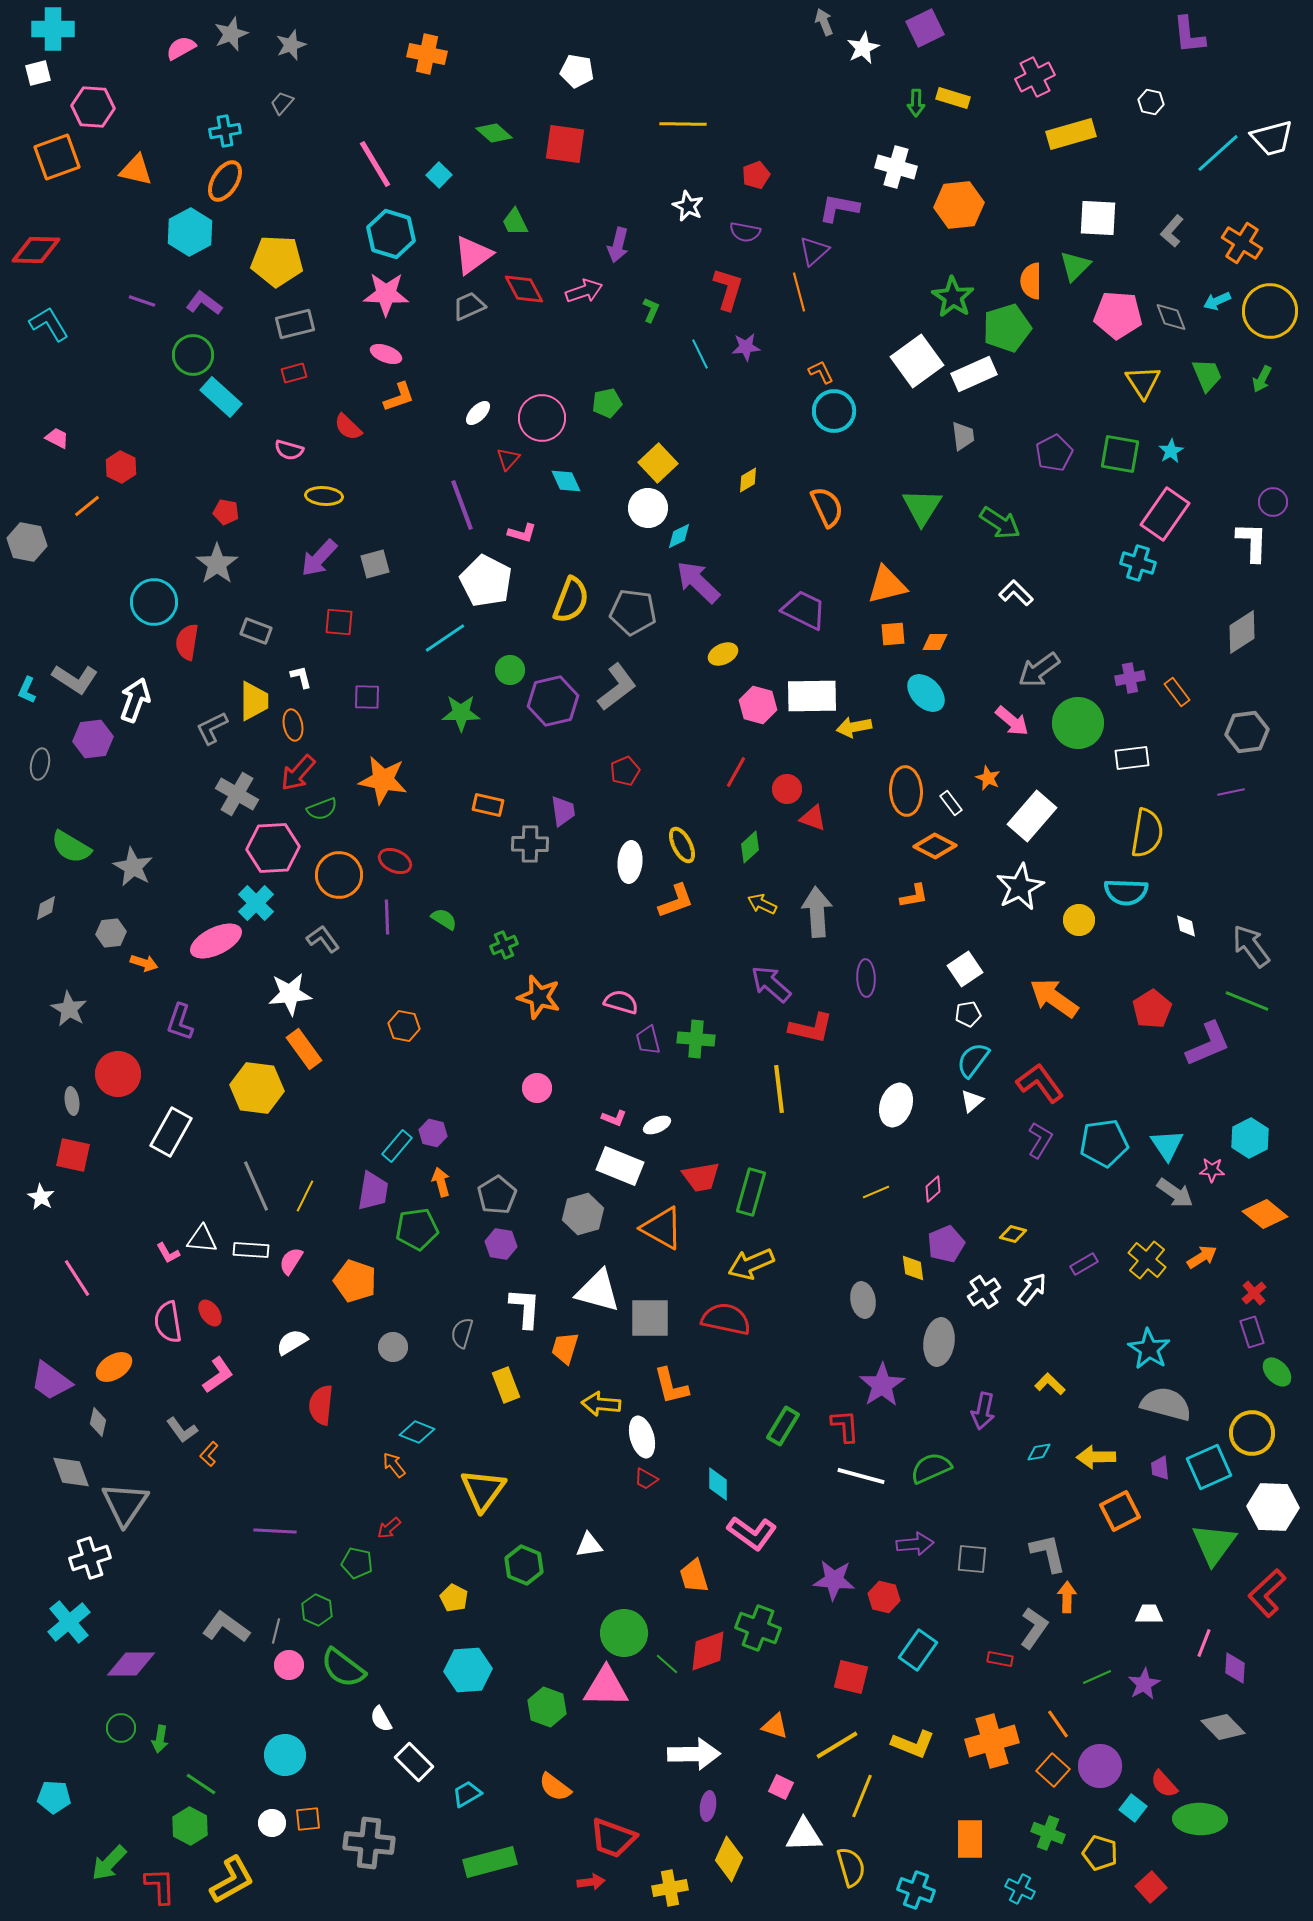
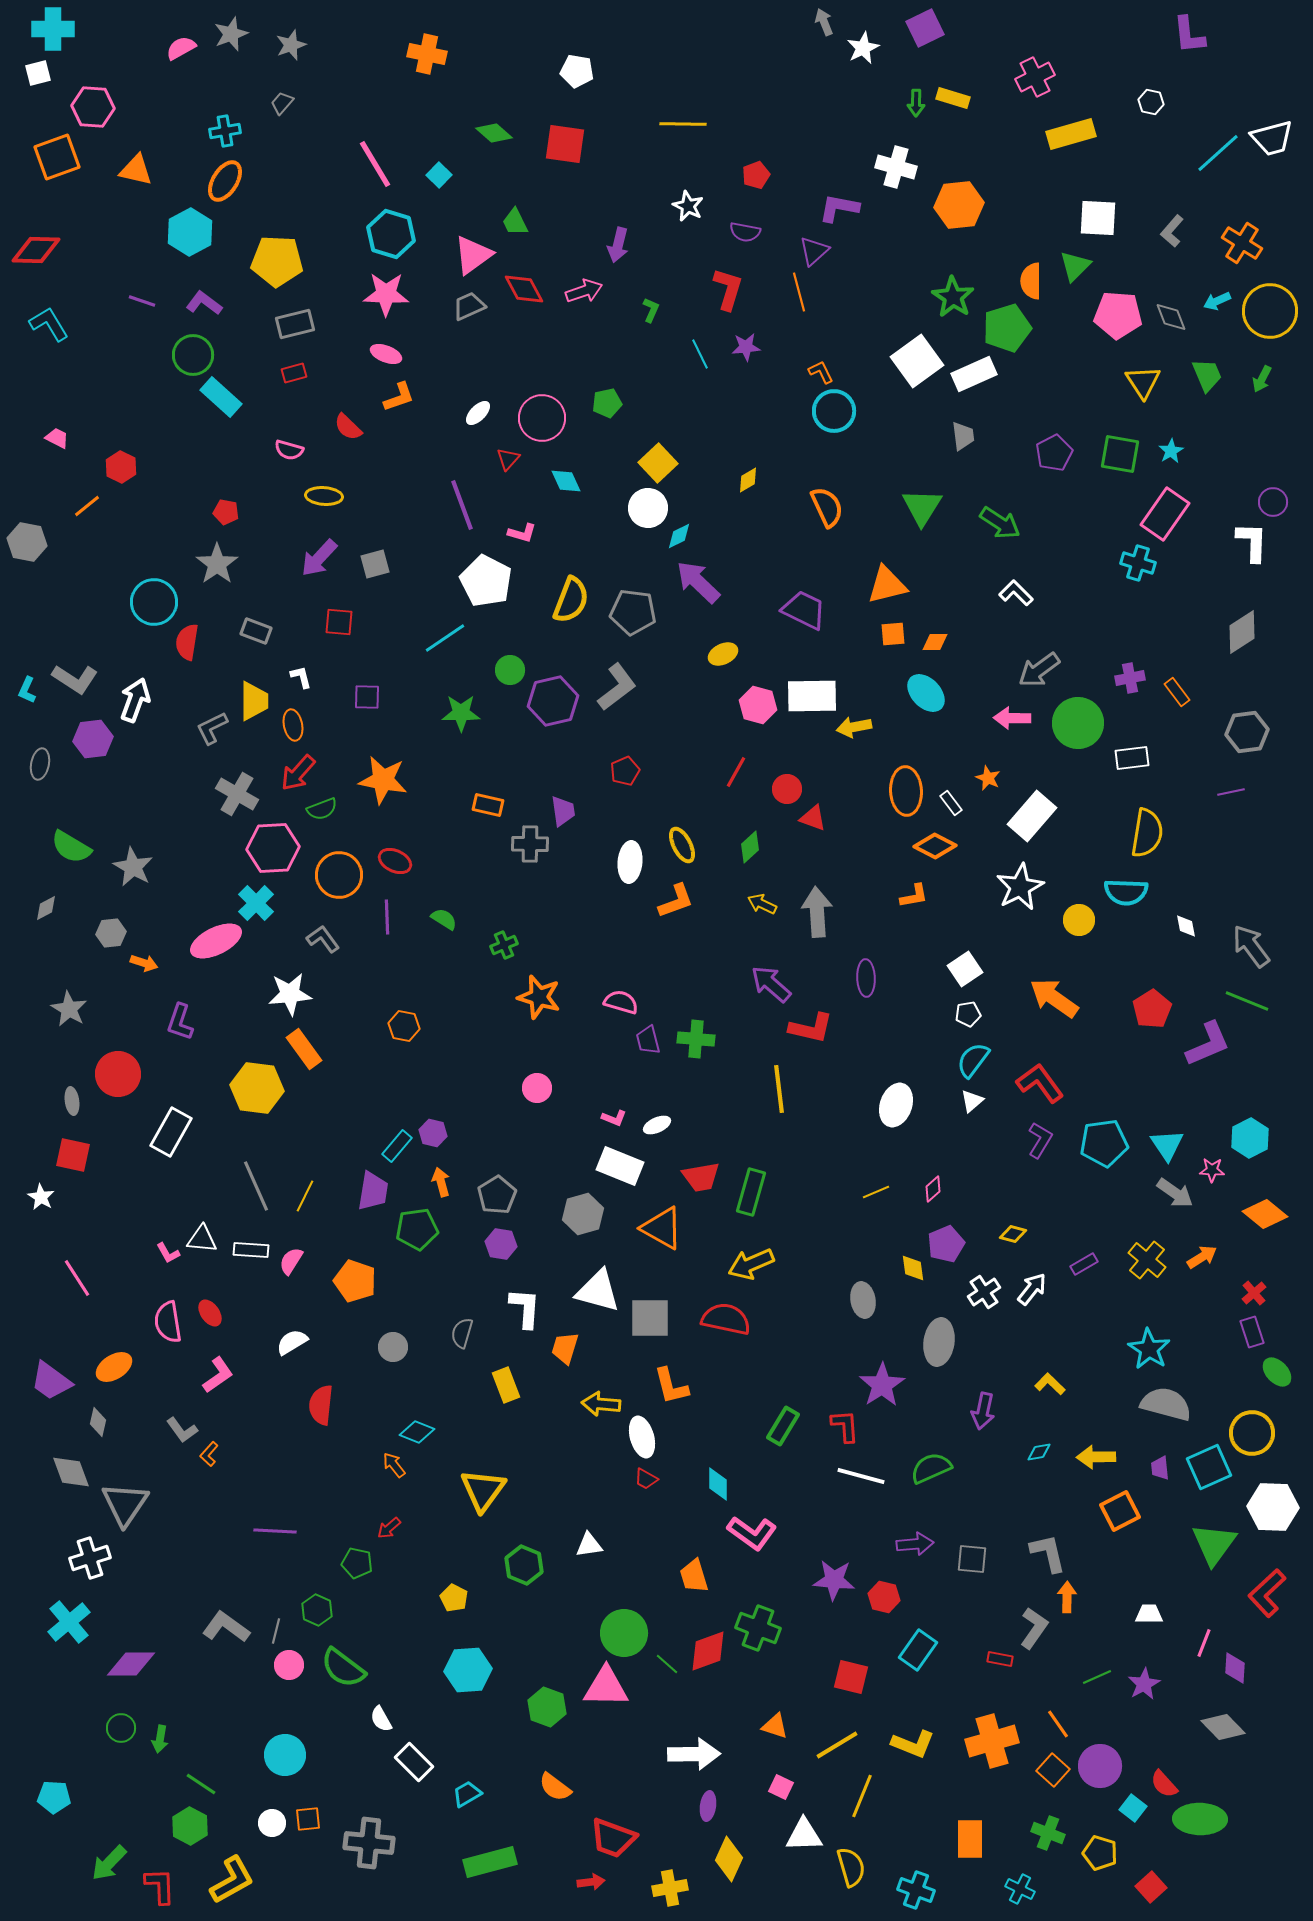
pink arrow at (1012, 721): moved 3 px up; rotated 141 degrees clockwise
